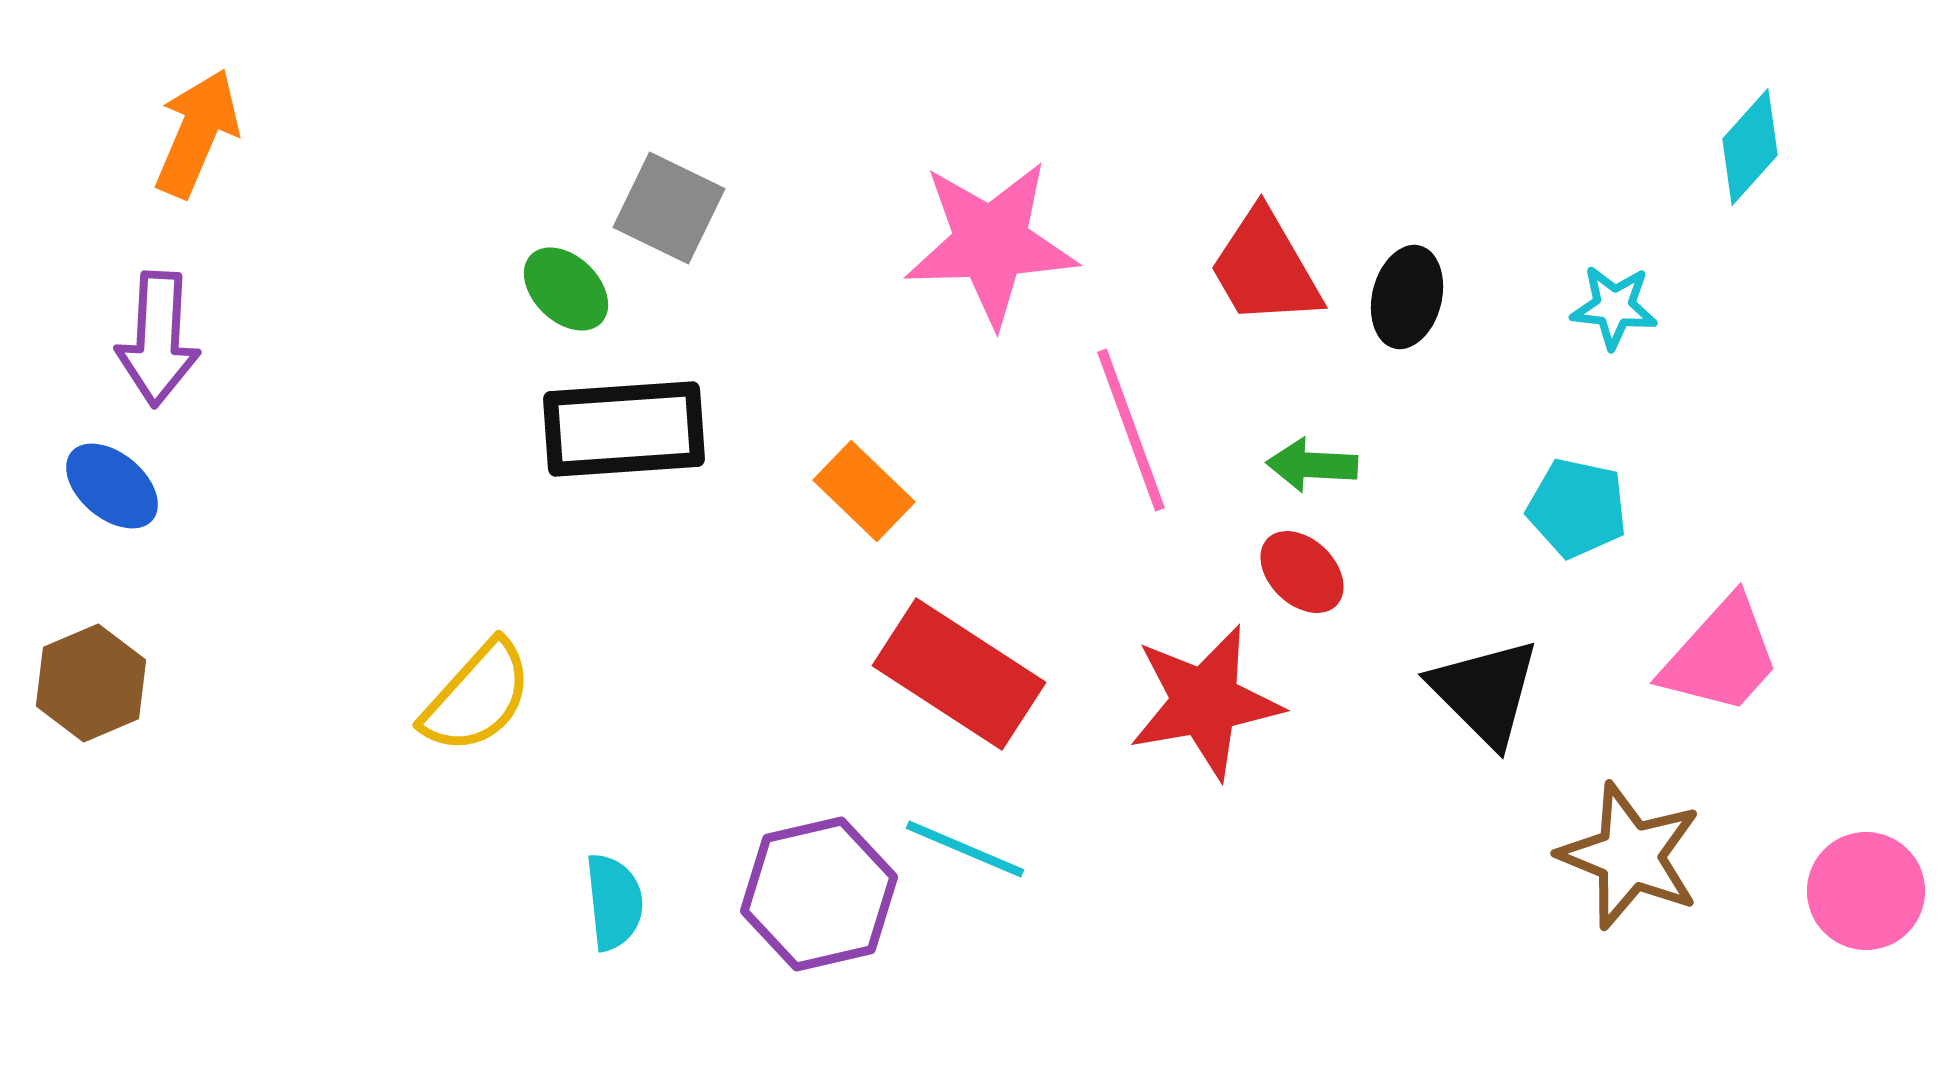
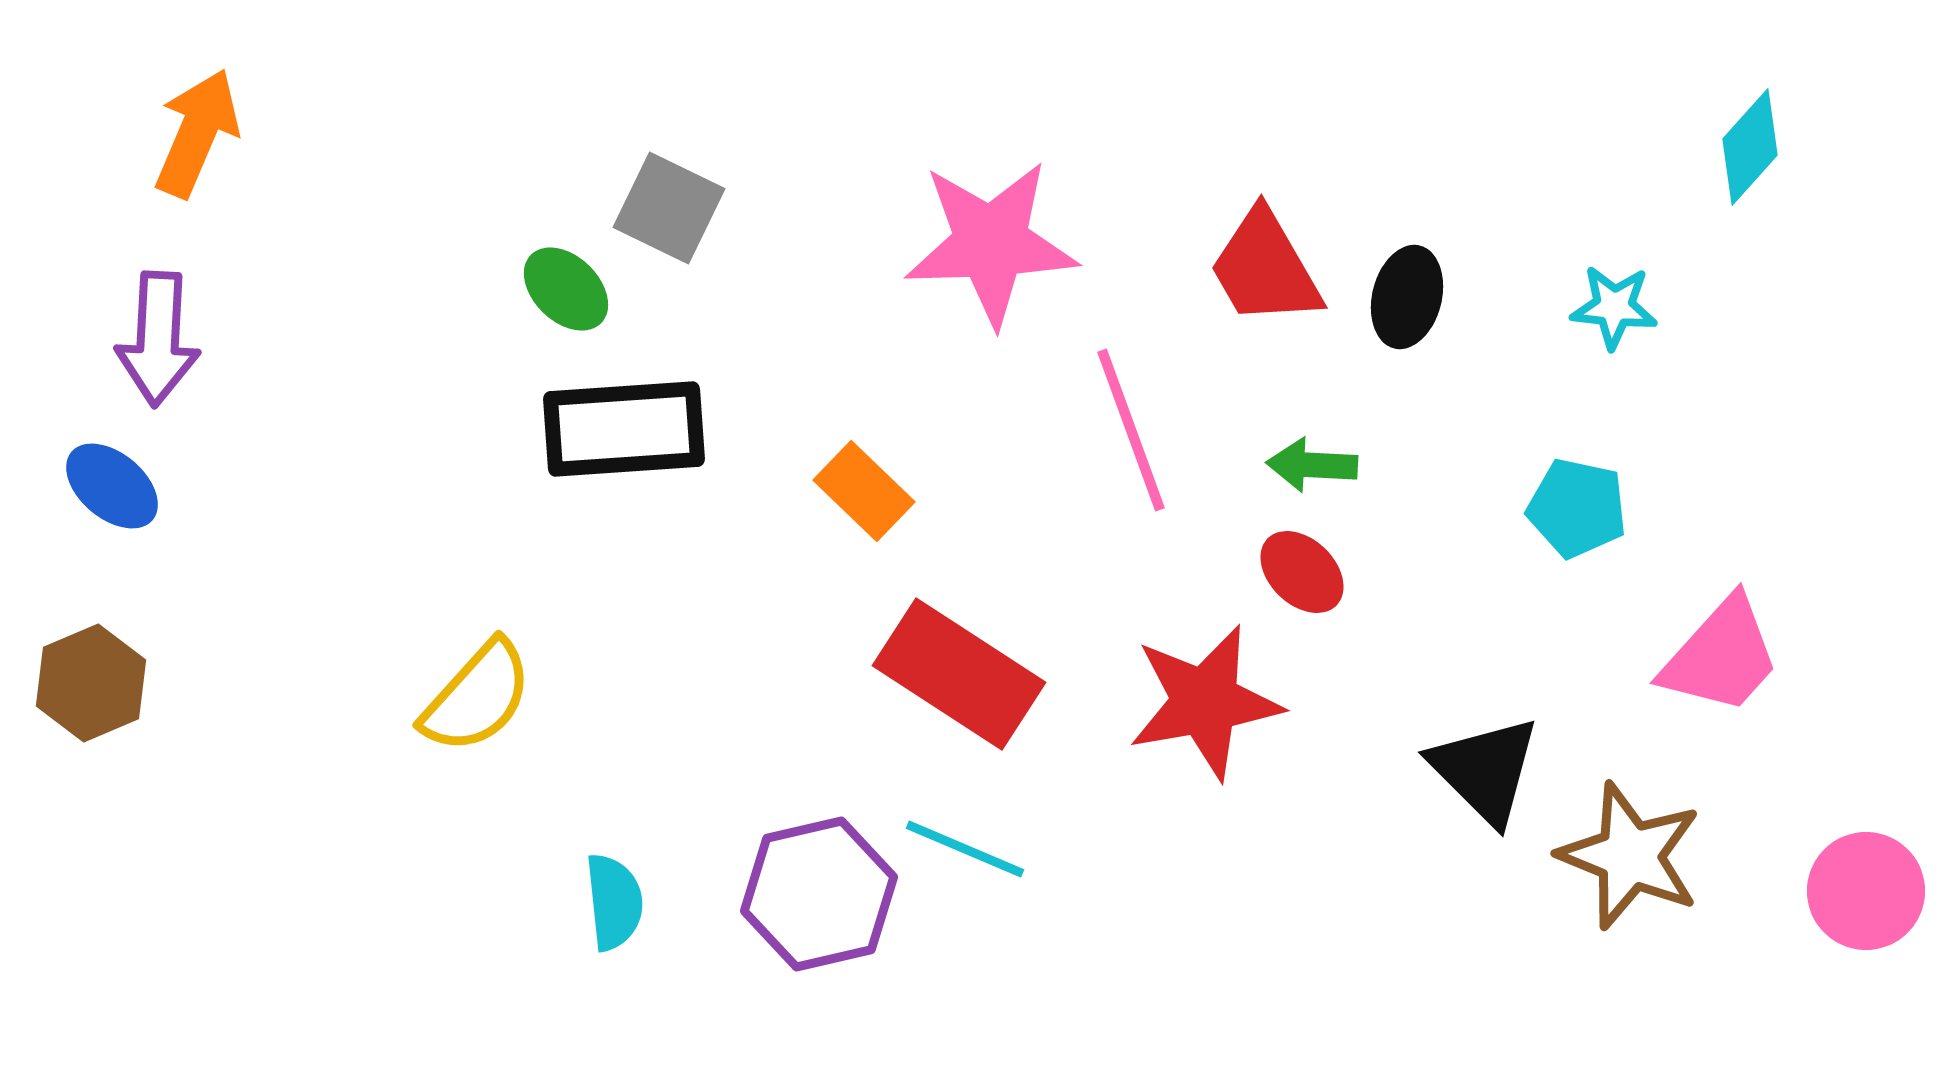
black triangle: moved 78 px down
